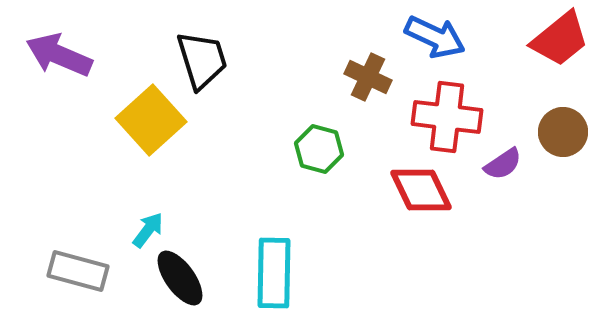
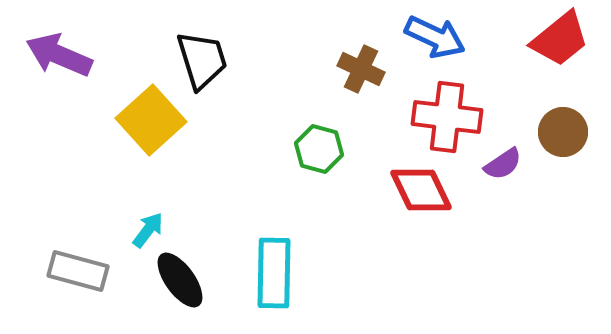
brown cross: moved 7 px left, 8 px up
black ellipse: moved 2 px down
